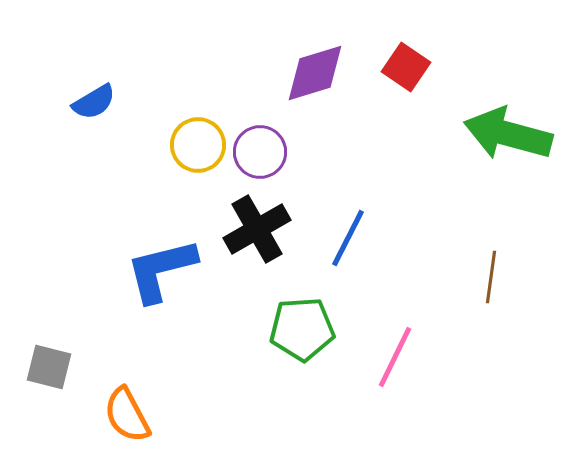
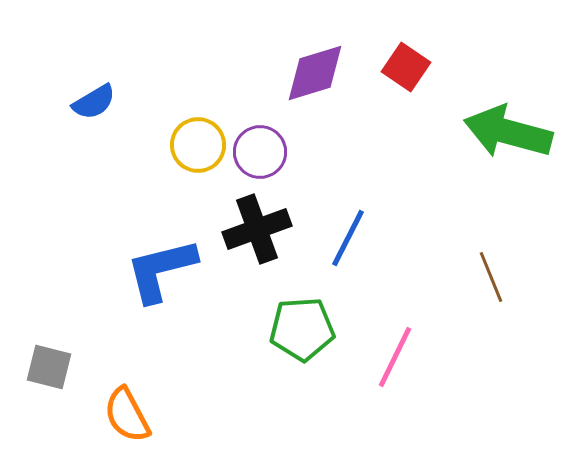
green arrow: moved 2 px up
black cross: rotated 10 degrees clockwise
brown line: rotated 30 degrees counterclockwise
